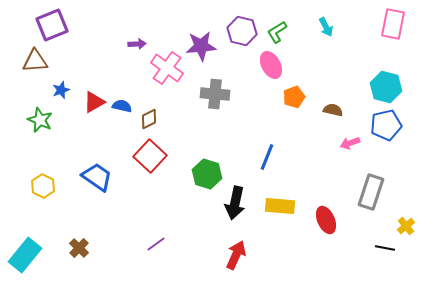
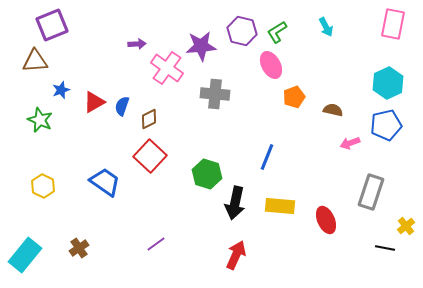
cyan hexagon: moved 2 px right, 4 px up; rotated 20 degrees clockwise
blue semicircle: rotated 84 degrees counterclockwise
blue trapezoid: moved 8 px right, 5 px down
brown cross: rotated 12 degrees clockwise
